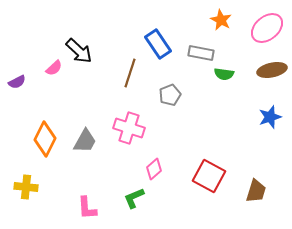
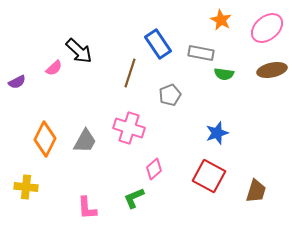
blue star: moved 53 px left, 16 px down
